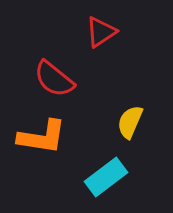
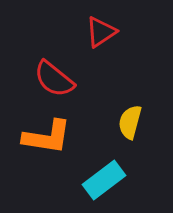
yellow semicircle: rotated 8 degrees counterclockwise
orange L-shape: moved 5 px right
cyan rectangle: moved 2 px left, 3 px down
